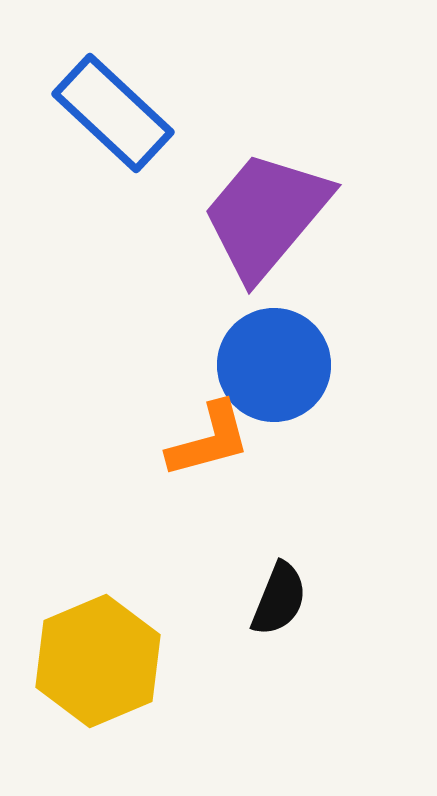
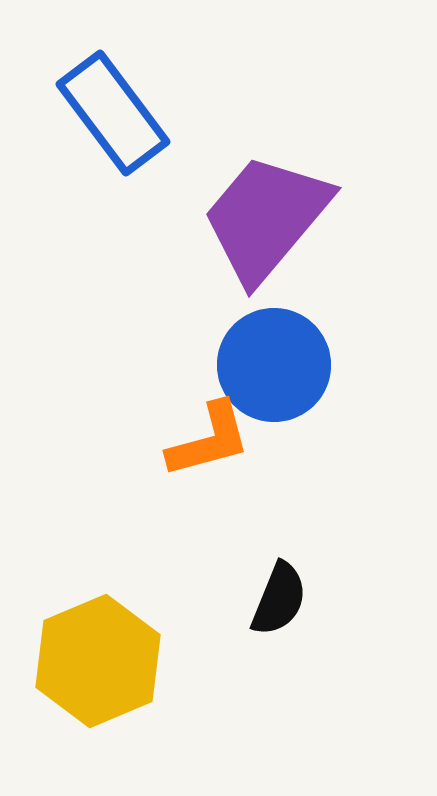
blue rectangle: rotated 10 degrees clockwise
purple trapezoid: moved 3 px down
